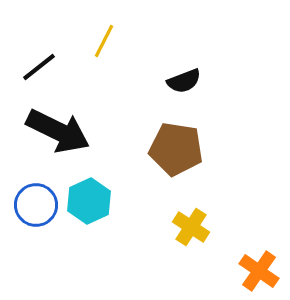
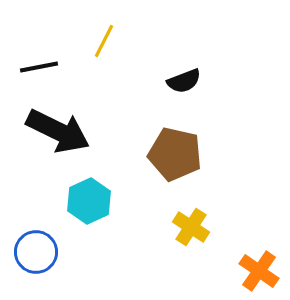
black line: rotated 27 degrees clockwise
brown pentagon: moved 1 px left, 5 px down; rotated 4 degrees clockwise
blue circle: moved 47 px down
